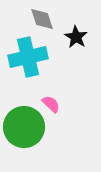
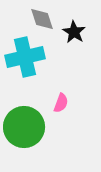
black star: moved 2 px left, 5 px up
cyan cross: moved 3 px left
pink semicircle: moved 10 px right, 1 px up; rotated 66 degrees clockwise
